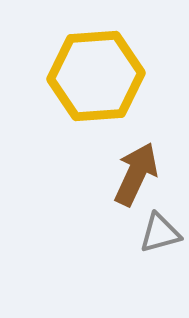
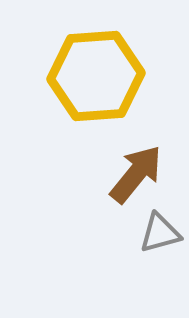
brown arrow: rotated 14 degrees clockwise
